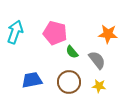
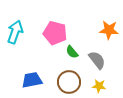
orange star: moved 1 px right, 4 px up
